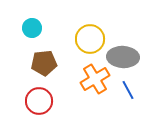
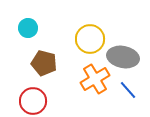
cyan circle: moved 4 px left
gray ellipse: rotated 8 degrees clockwise
brown pentagon: rotated 20 degrees clockwise
blue line: rotated 12 degrees counterclockwise
red circle: moved 6 px left
